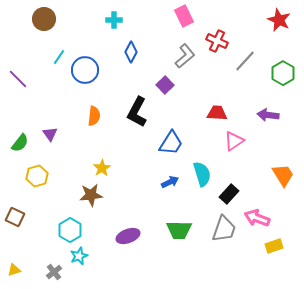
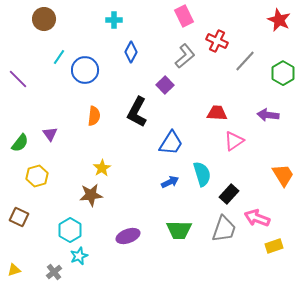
brown square: moved 4 px right
